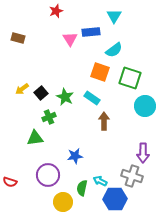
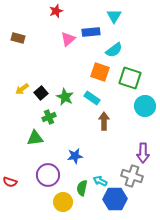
pink triangle: moved 2 px left; rotated 21 degrees clockwise
